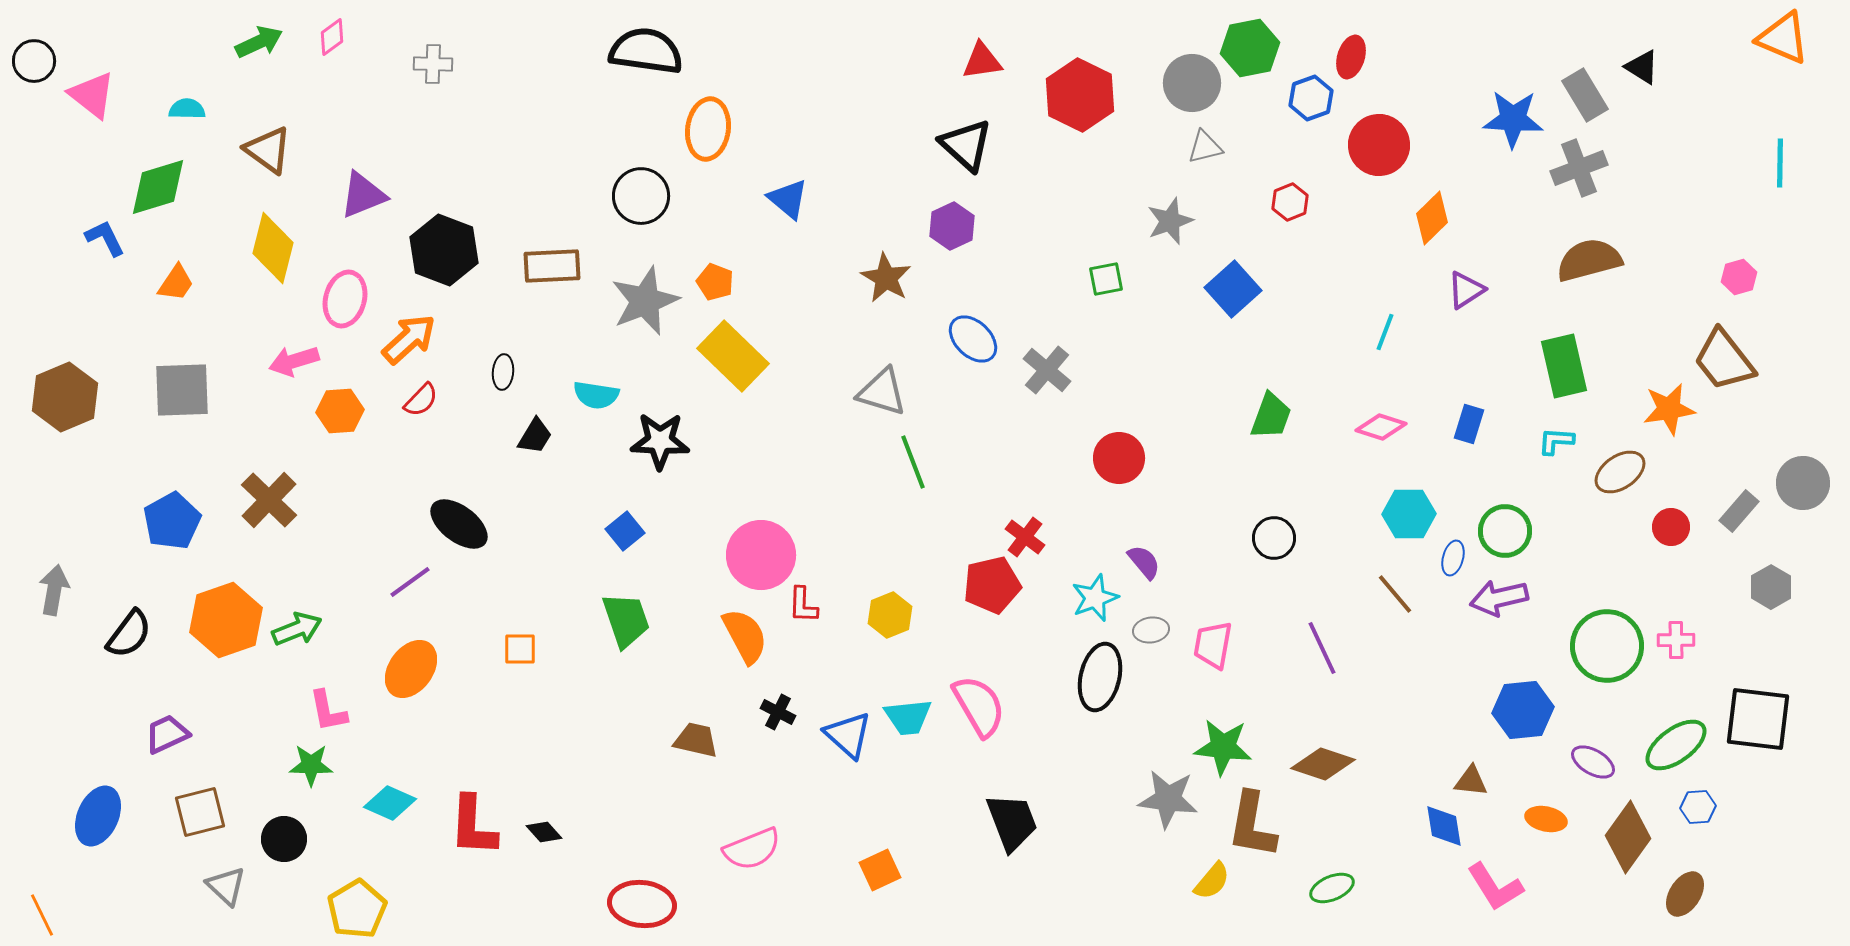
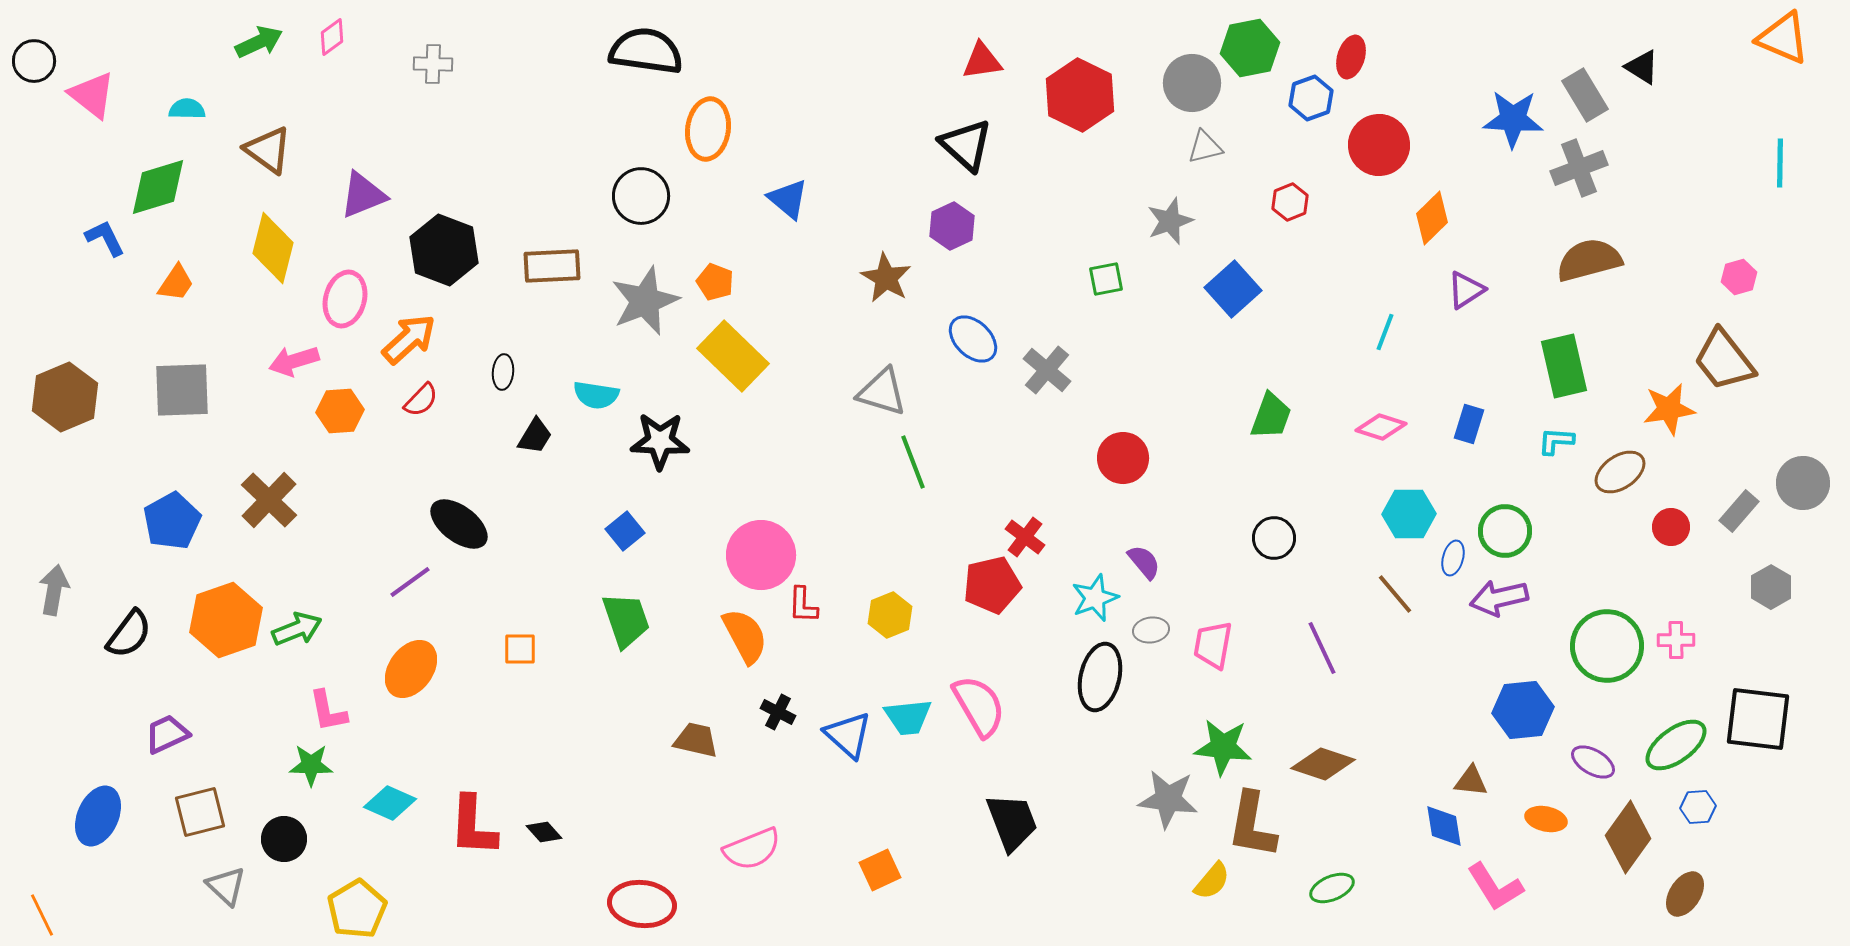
red circle at (1119, 458): moved 4 px right
